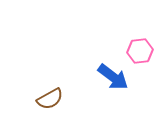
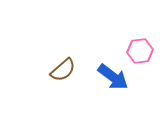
brown semicircle: moved 13 px right, 29 px up; rotated 12 degrees counterclockwise
